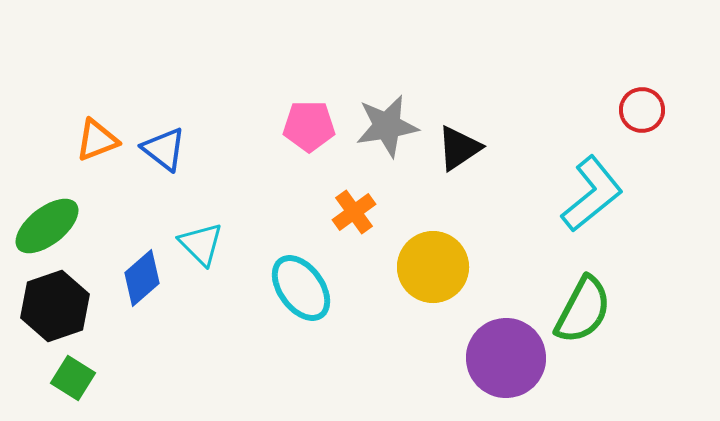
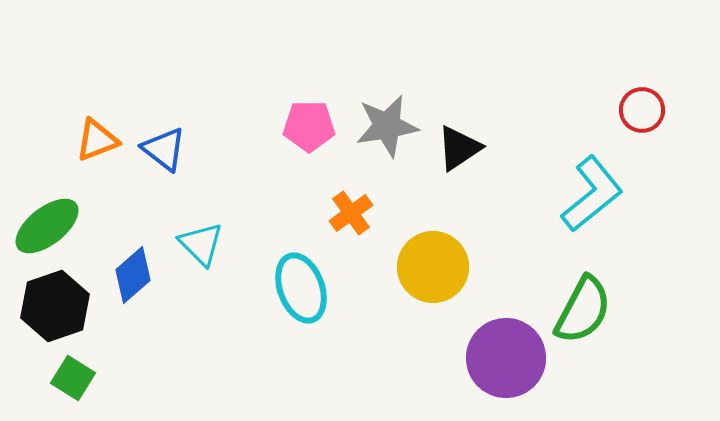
orange cross: moved 3 px left, 1 px down
blue diamond: moved 9 px left, 3 px up
cyan ellipse: rotated 16 degrees clockwise
